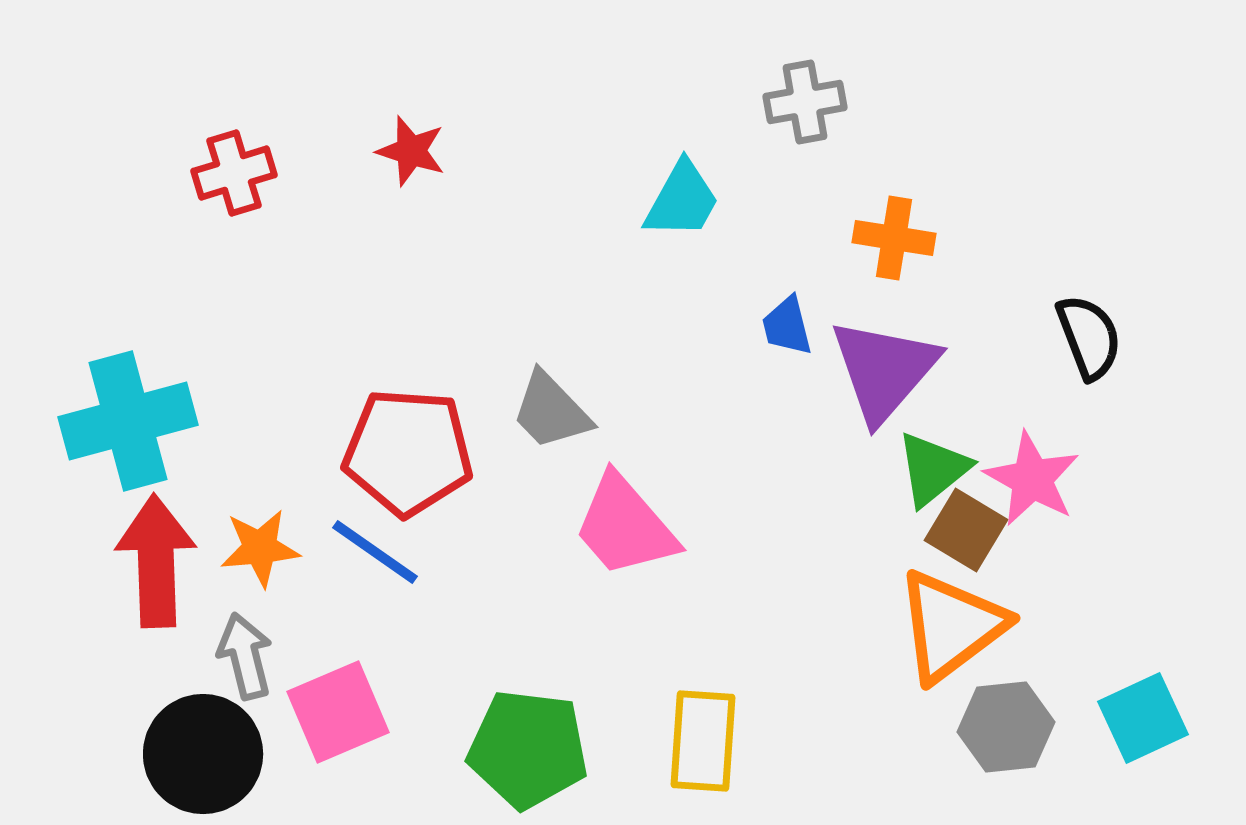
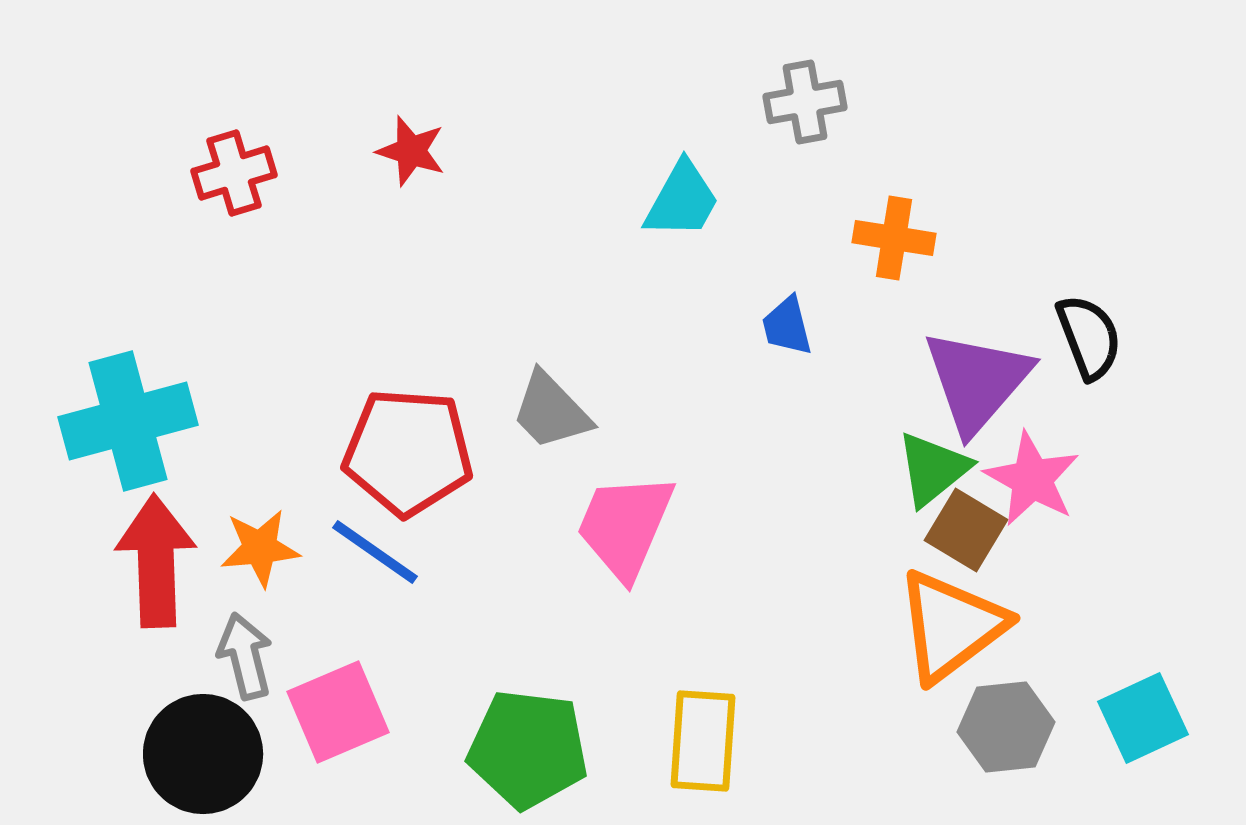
purple triangle: moved 93 px right, 11 px down
pink trapezoid: rotated 64 degrees clockwise
